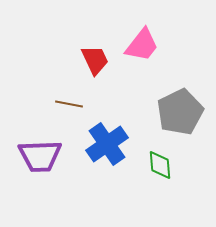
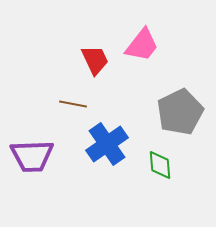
brown line: moved 4 px right
purple trapezoid: moved 8 px left
